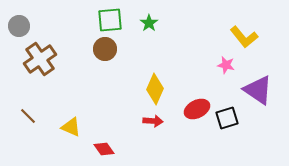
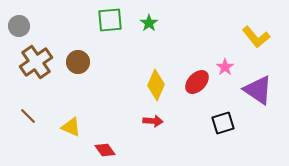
yellow L-shape: moved 12 px right
brown circle: moved 27 px left, 13 px down
brown cross: moved 4 px left, 3 px down
pink star: moved 1 px left, 2 px down; rotated 24 degrees clockwise
yellow diamond: moved 1 px right, 4 px up
red ellipse: moved 27 px up; rotated 20 degrees counterclockwise
black square: moved 4 px left, 5 px down
red diamond: moved 1 px right, 1 px down
